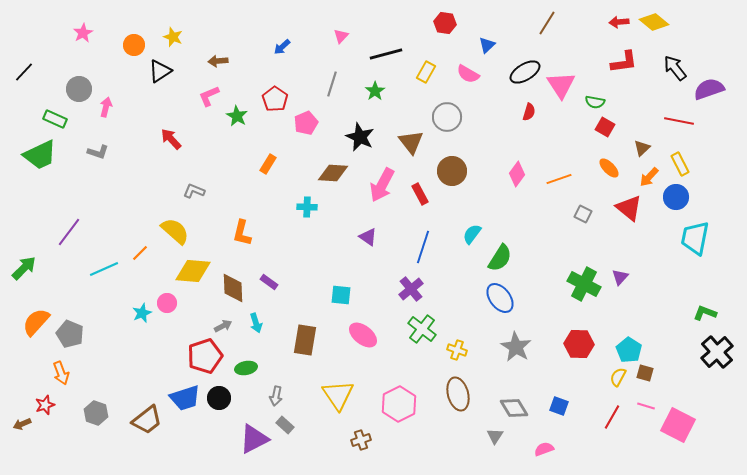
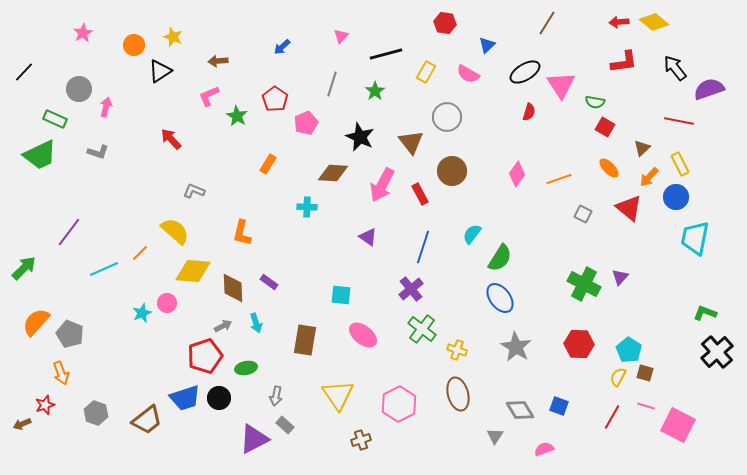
gray diamond at (514, 408): moved 6 px right, 2 px down
